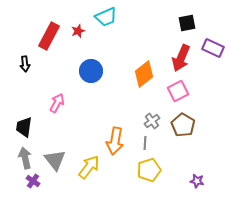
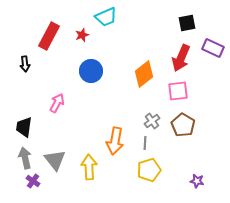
red star: moved 4 px right, 4 px down
pink square: rotated 20 degrees clockwise
yellow arrow: rotated 40 degrees counterclockwise
